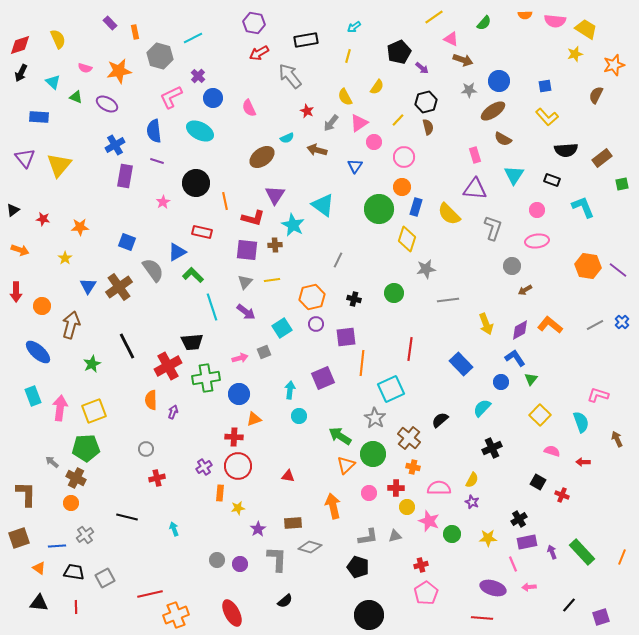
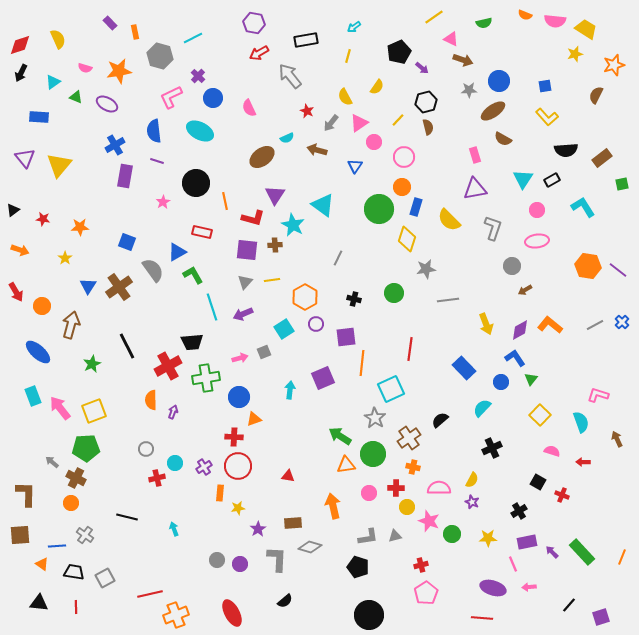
orange semicircle at (525, 15): rotated 24 degrees clockwise
green semicircle at (484, 23): rotated 35 degrees clockwise
cyan triangle at (53, 82): rotated 42 degrees clockwise
cyan triangle at (514, 175): moved 9 px right, 4 px down
black rectangle at (552, 180): rotated 49 degrees counterclockwise
purple triangle at (475, 189): rotated 15 degrees counterclockwise
cyan L-shape at (583, 207): rotated 10 degrees counterclockwise
yellow semicircle at (449, 214): moved 6 px down
gray line at (338, 260): moved 2 px up
green L-shape at (193, 275): rotated 15 degrees clockwise
red arrow at (16, 292): rotated 30 degrees counterclockwise
orange hexagon at (312, 297): moved 7 px left; rotated 15 degrees counterclockwise
purple arrow at (246, 312): moved 3 px left, 2 px down; rotated 120 degrees clockwise
cyan square at (282, 328): moved 2 px right, 1 px down
blue rectangle at (461, 364): moved 3 px right, 4 px down
blue circle at (239, 394): moved 3 px down
pink arrow at (60, 408): rotated 45 degrees counterclockwise
cyan circle at (299, 416): moved 124 px left, 47 px down
brown cross at (409, 438): rotated 15 degrees clockwise
orange triangle at (346, 465): rotated 36 degrees clockwise
black cross at (519, 519): moved 8 px up
gray cross at (85, 535): rotated 18 degrees counterclockwise
brown square at (19, 538): moved 1 px right, 3 px up; rotated 15 degrees clockwise
purple arrow at (552, 552): rotated 24 degrees counterclockwise
orange triangle at (39, 568): moved 3 px right, 4 px up
